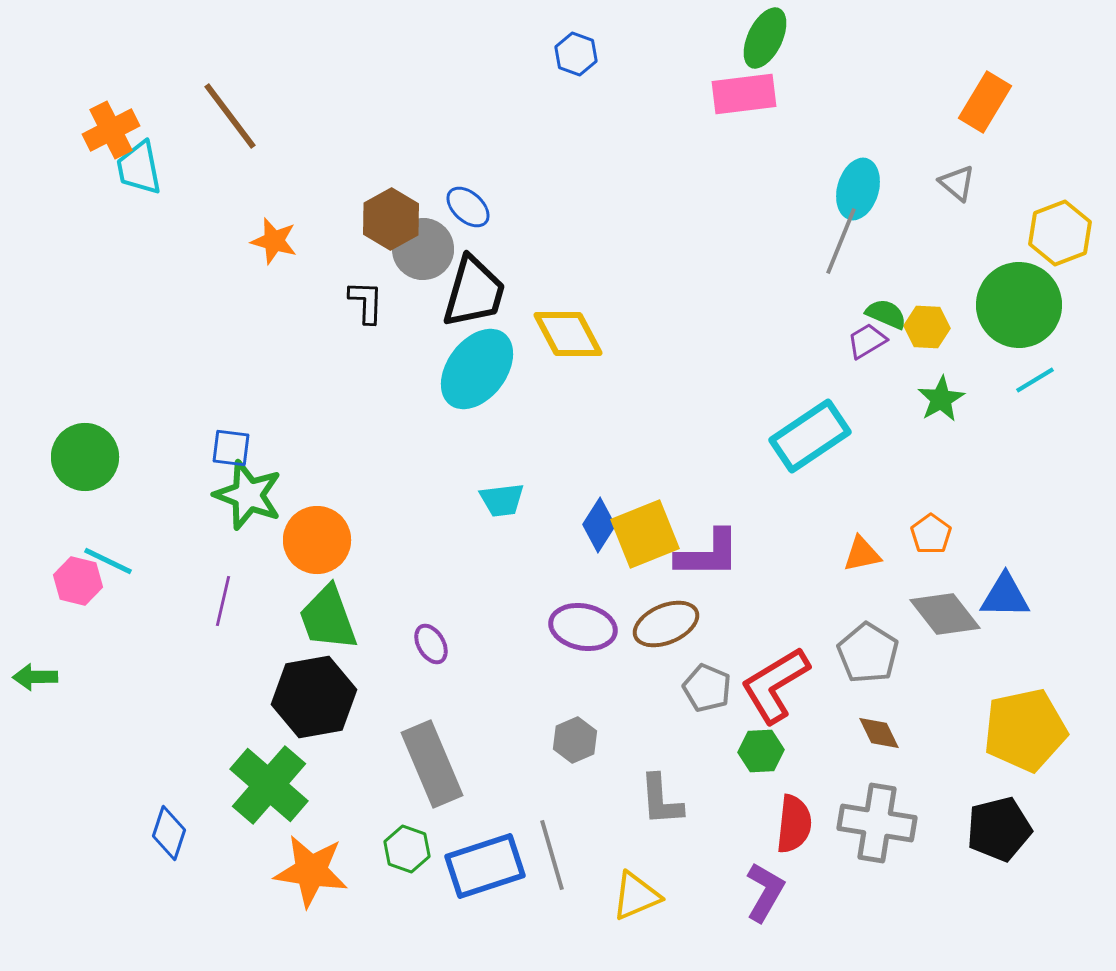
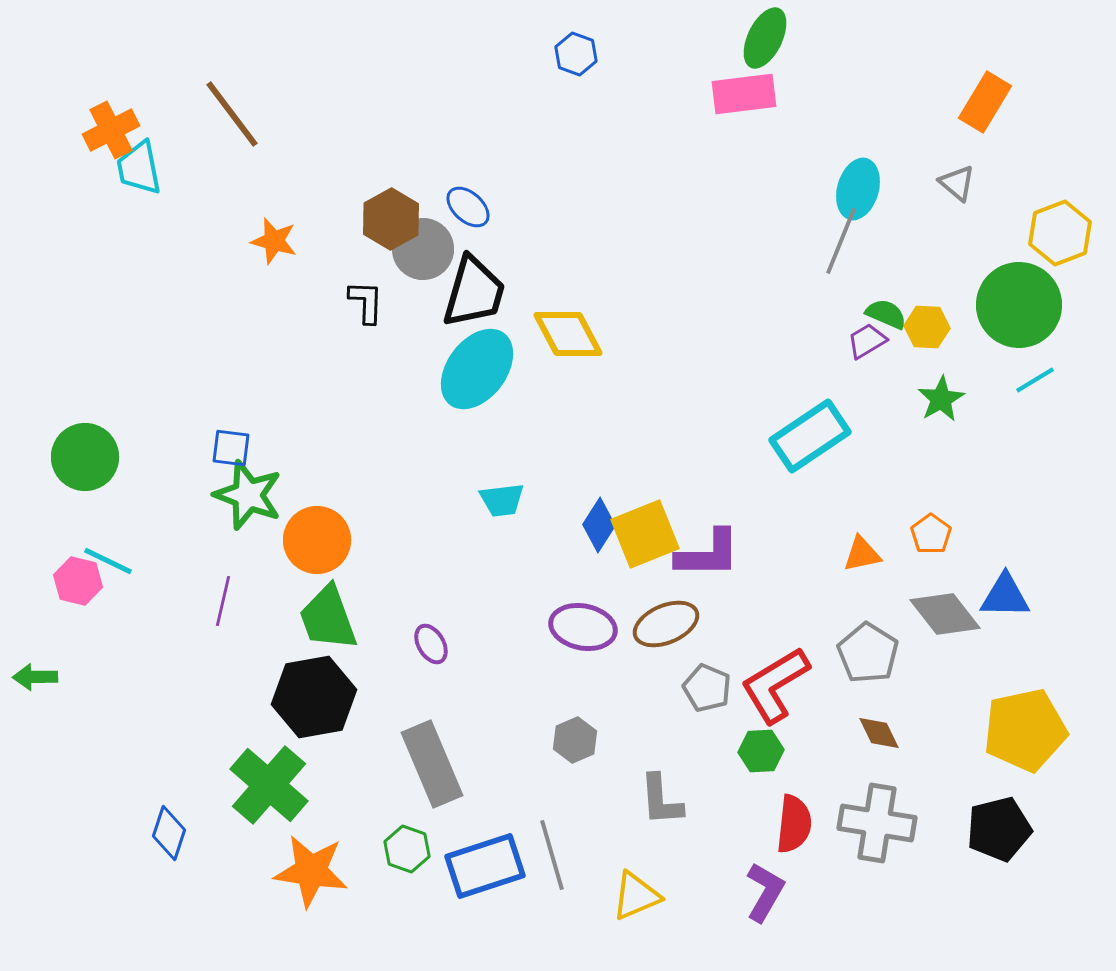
brown line at (230, 116): moved 2 px right, 2 px up
